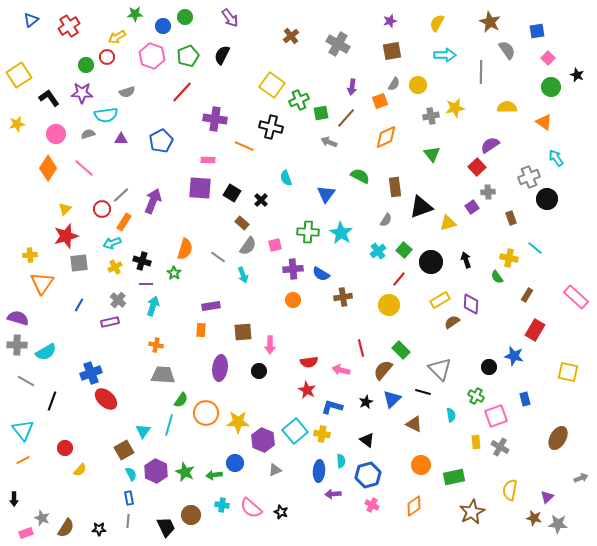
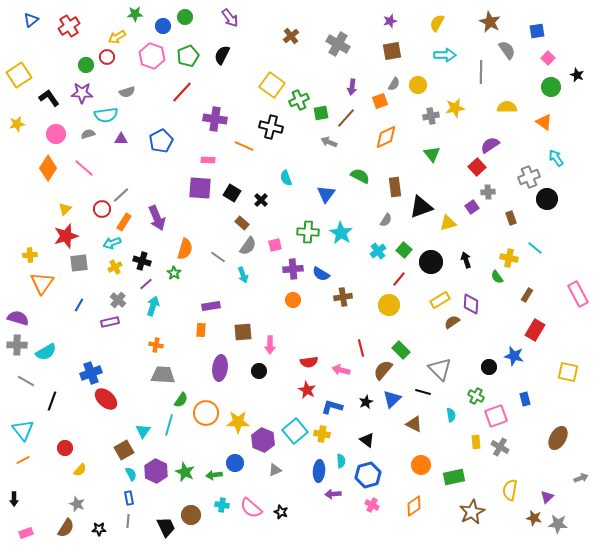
purple arrow at (153, 201): moved 4 px right, 17 px down; rotated 135 degrees clockwise
purple line at (146, 284): rotated 40 degrees counterclockwise
pink rectangle at (576, 297): moved 2 px right, 3 px up; rotated 20 degrees clockwise
gray star at (42, 518): moved 35 px right, 14 px up
